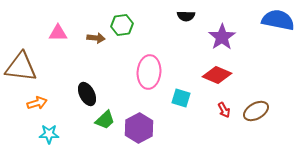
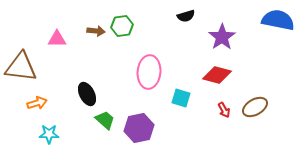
black semicircle: rotated 18 degrees counterclockwise
green hexagon: moved 1 px down
pink triangle: moved 1 px left, 6 px down
brown arrow: moved 7 px up
red diamond: rotated 8 degrees counterclockwise
brown ellipse: moved 1 px left, 4 px up
green trapezoid: rotated 95 degrees counterclockwise
purple hexagon: rotated 16 degrees clockwise
